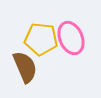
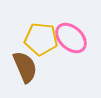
pink ellipse: rotated 24 degrees counterclockwise
